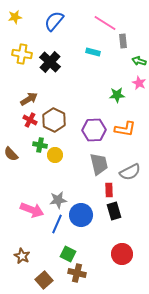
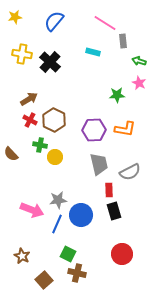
yellow circle: moved 2 px down
